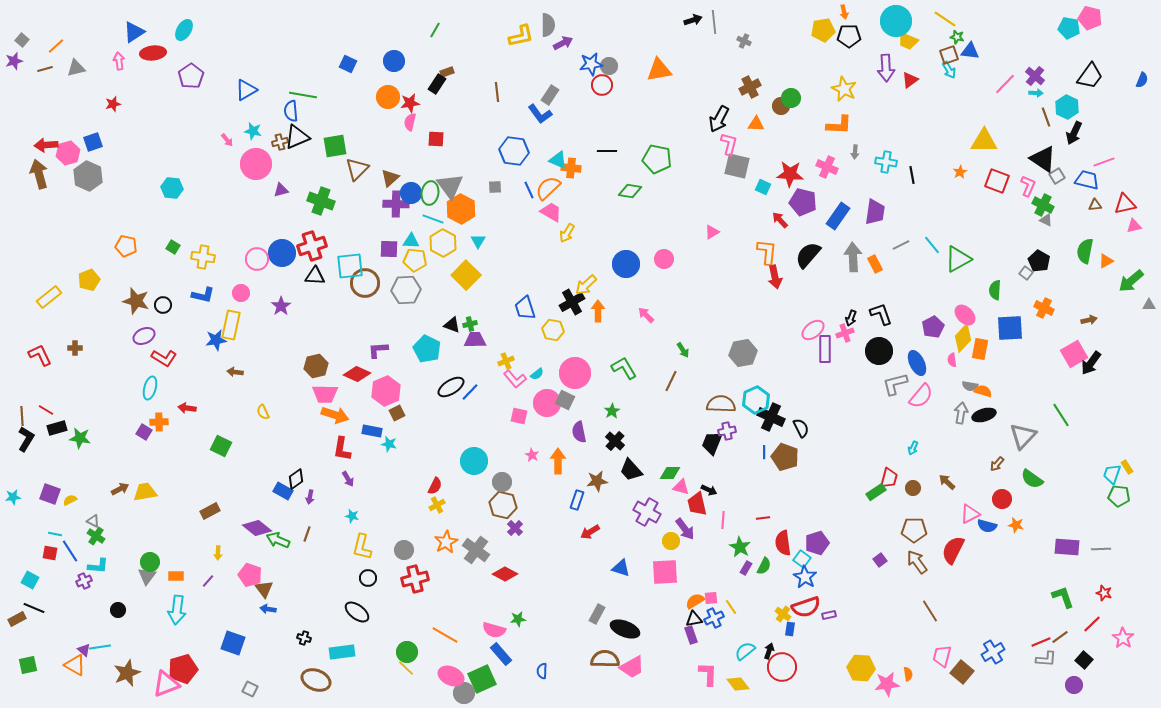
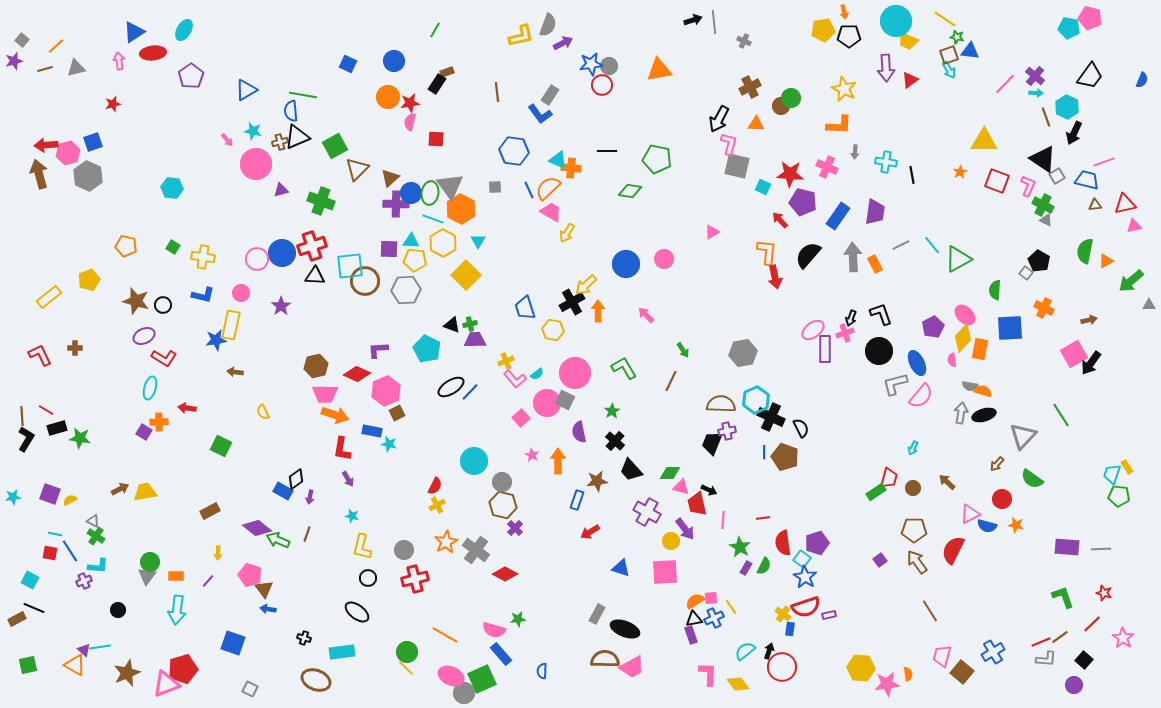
gray semicircle at (548, 25): rotated 20 degrees clockwise
green square at (335, 146): rotated 20 degrees counterclockwise
brown circle at (365, 283): moved 2 px up
pink square at (519, 416): moved 2 px right, 2 px down; rotated 36 degrees clockwise
